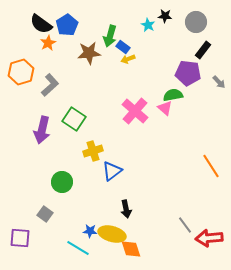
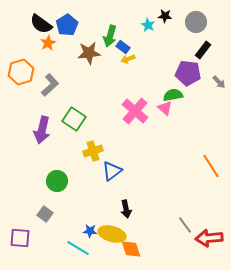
green circle: moved 5 px left, 1 px up
